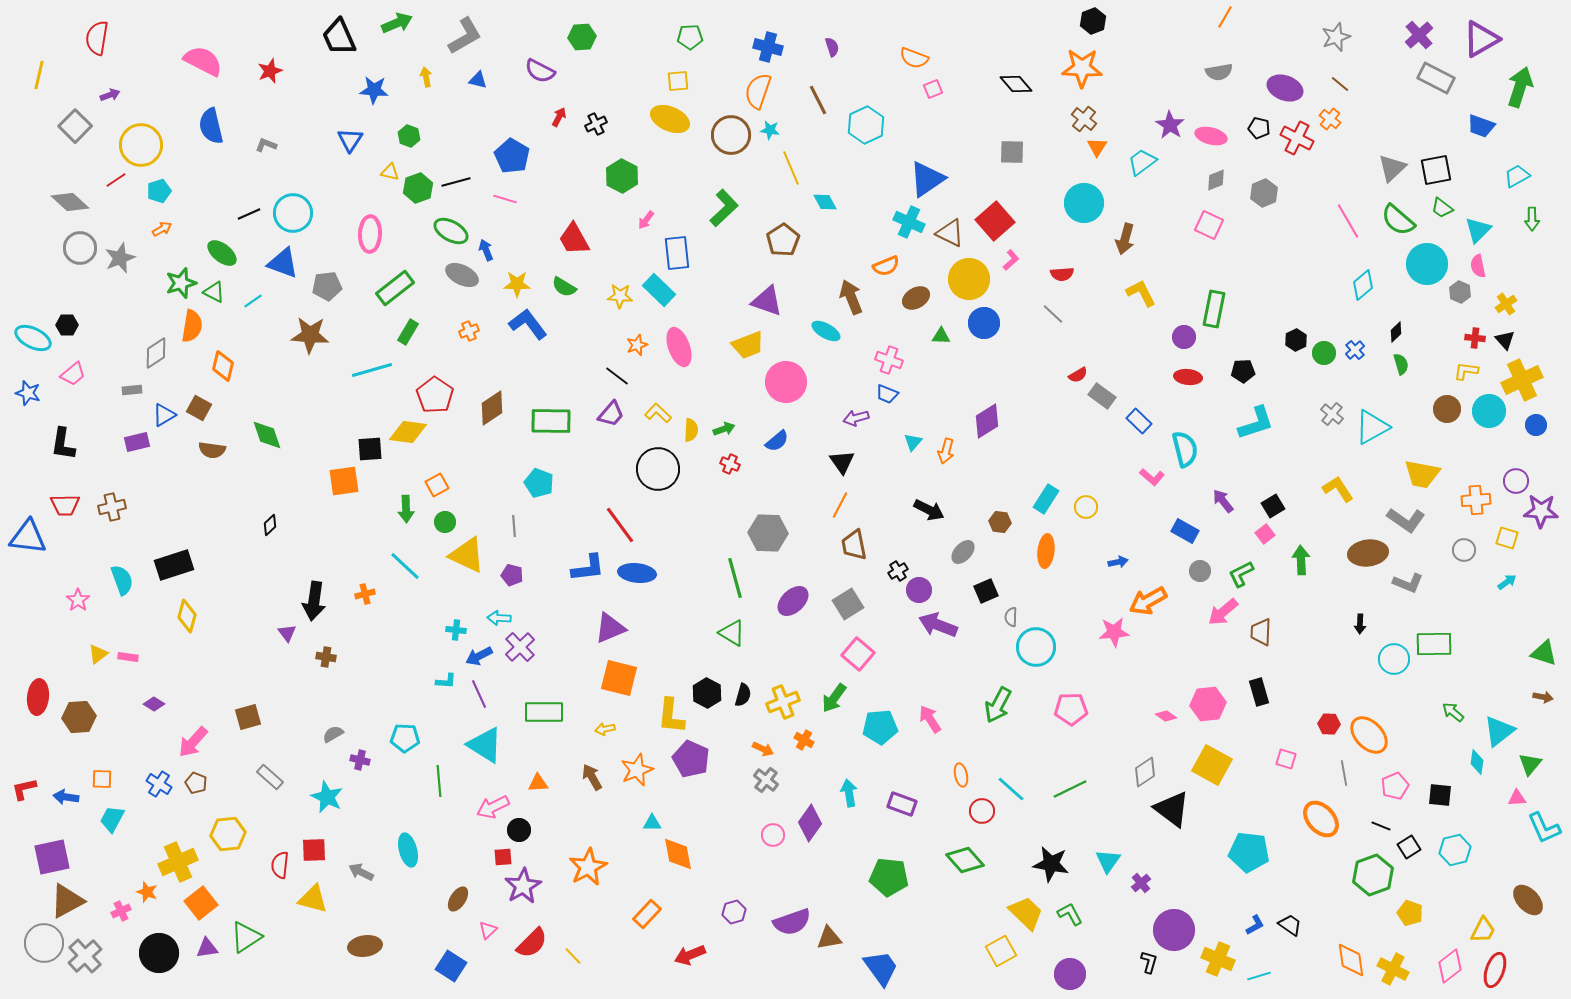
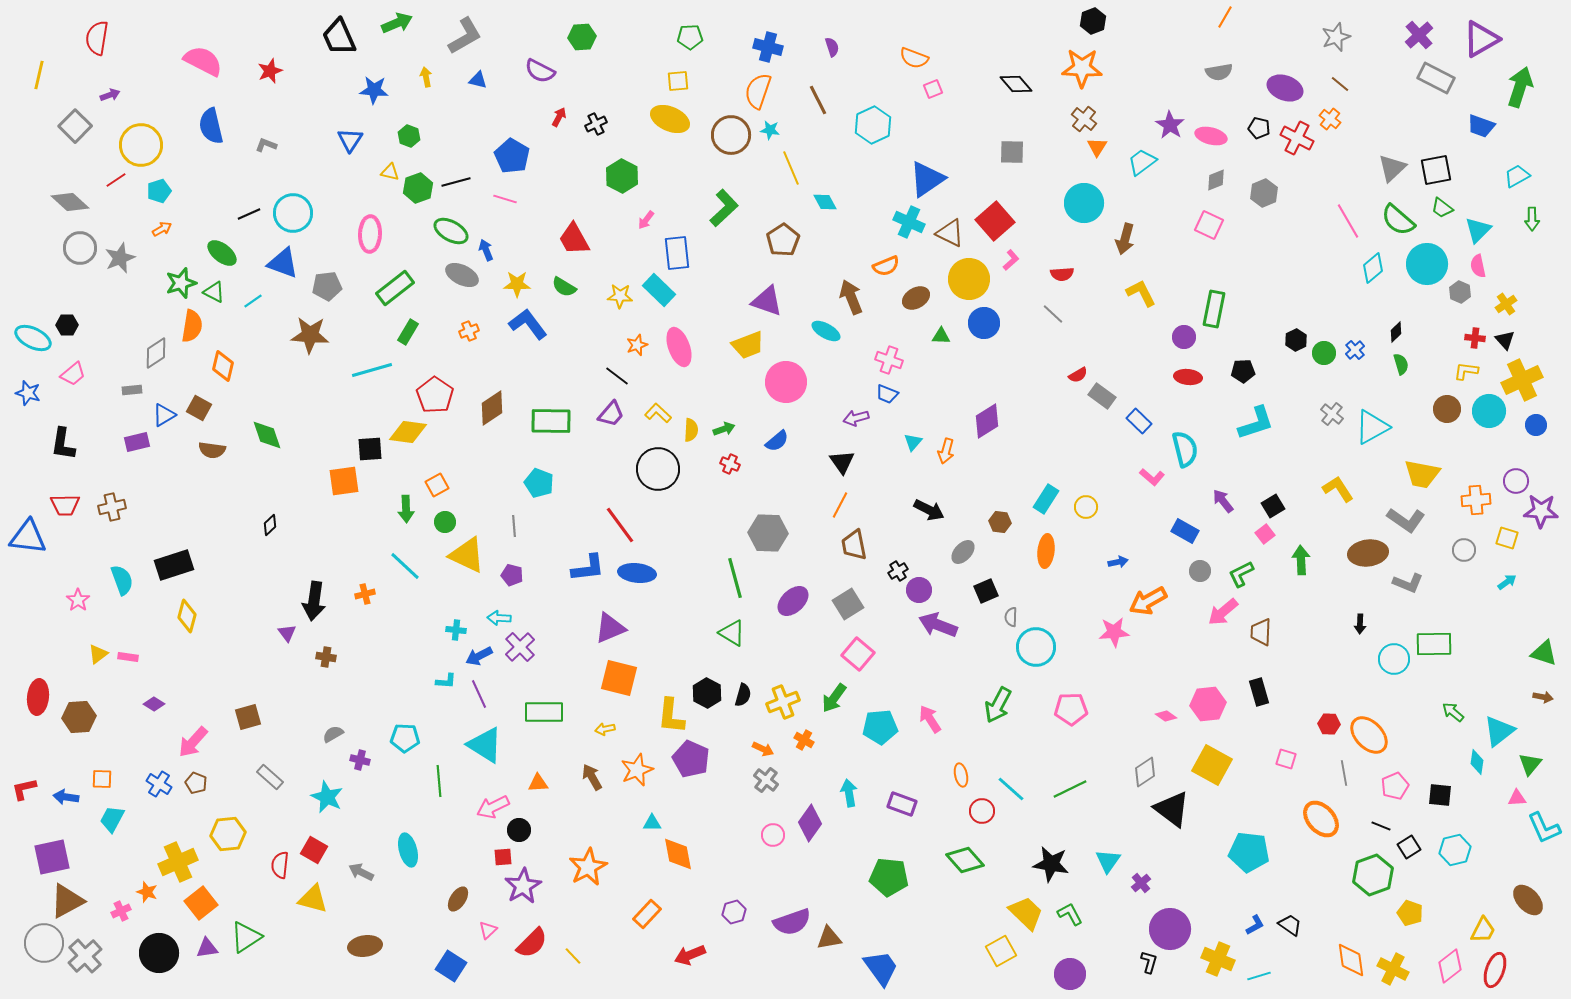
cyan hexagon at (866, 125): moved 7 px right
cyan diamond at (1363, 285): moved 10 px right, 17 px up
red square at (314, 850): rotated 32 degrees clockwise
purple circle at (1174, 930): moved 4 px left, 1 px up
